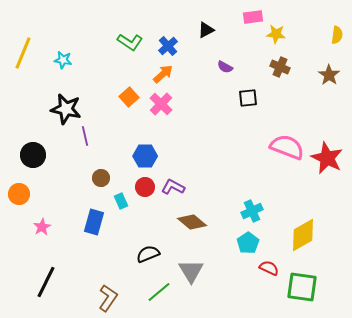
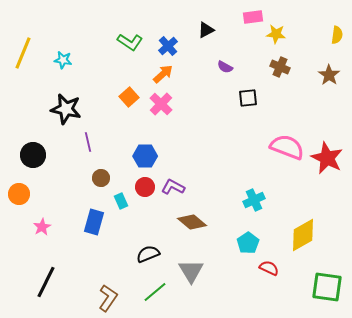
purple line: moved 3 px right, 6 px down
cyan cross: moved 2 px right, 11 px up
green square: moved 25 px right
green line: moved 4 px left
